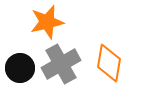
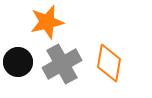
gray cross: moved 1 px right
black circle: moved 2 px left, 6 px up
